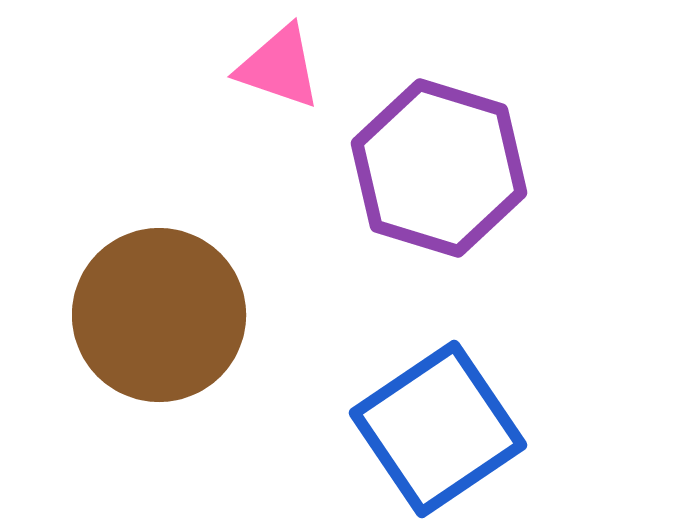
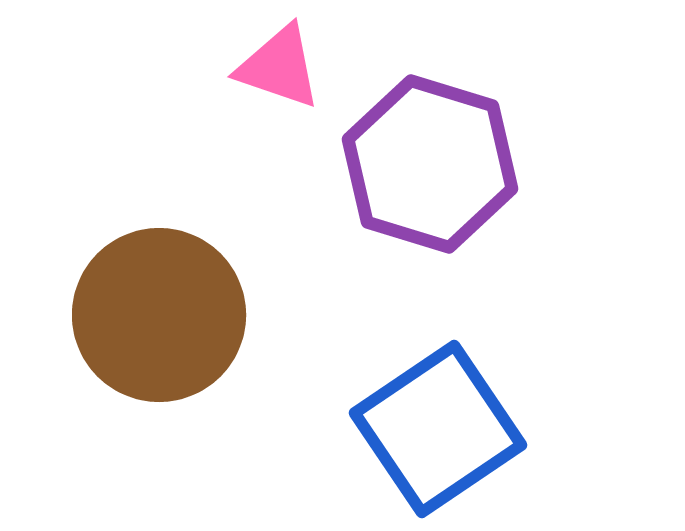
purple hexagon: moved 9 px left, 4 px up
